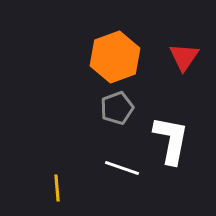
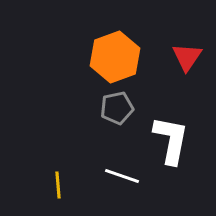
red triangle: moved 3 px right
gray pentagon: rotated 8 degrees clockwise
white line: moved 8 px down
yellow line: moved 1 px right, 3 px up
